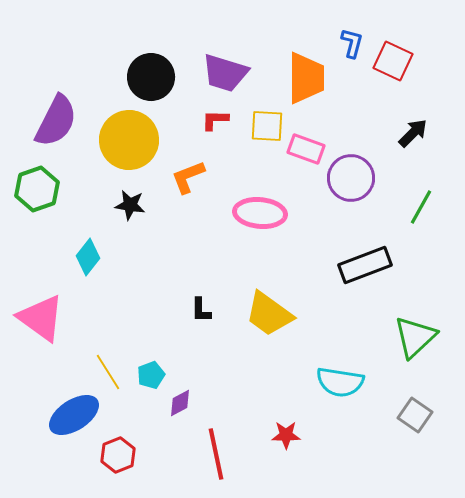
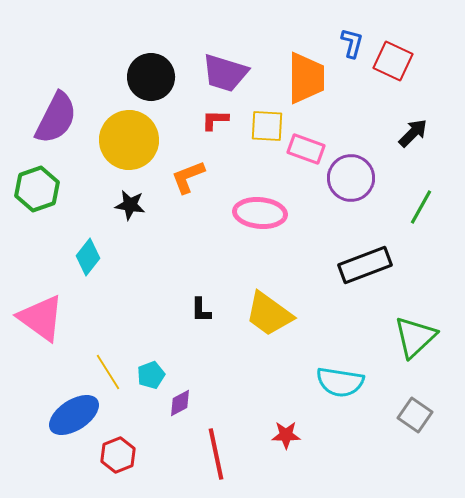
purple semicircle: moved 3 px up
